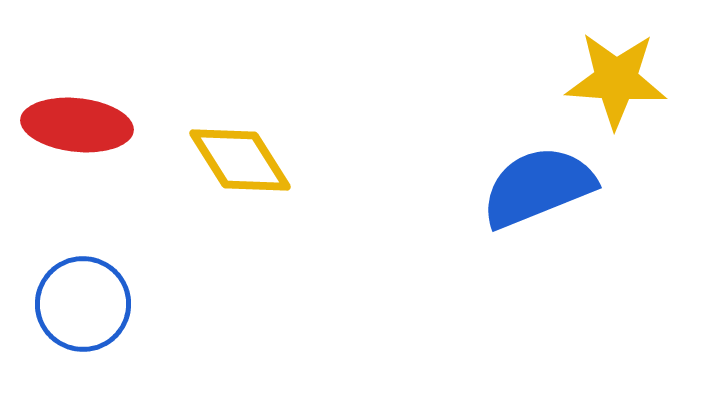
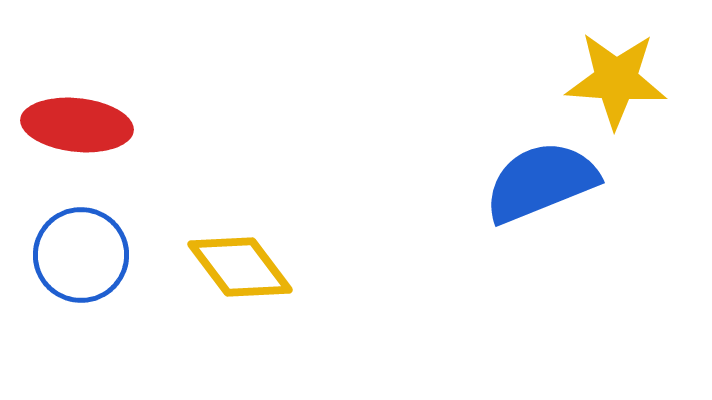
yellow diamond: moved 107 px down; rotated 5 degrees counterclockwise
blue semicircle: moved 3 px right, 5 px up
blue circle: moved 2 px left, 49 px up
